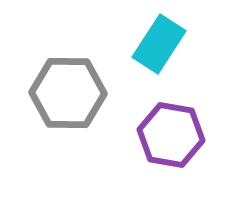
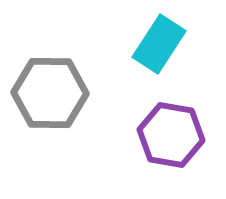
gray hexagon: moved 18 px left
